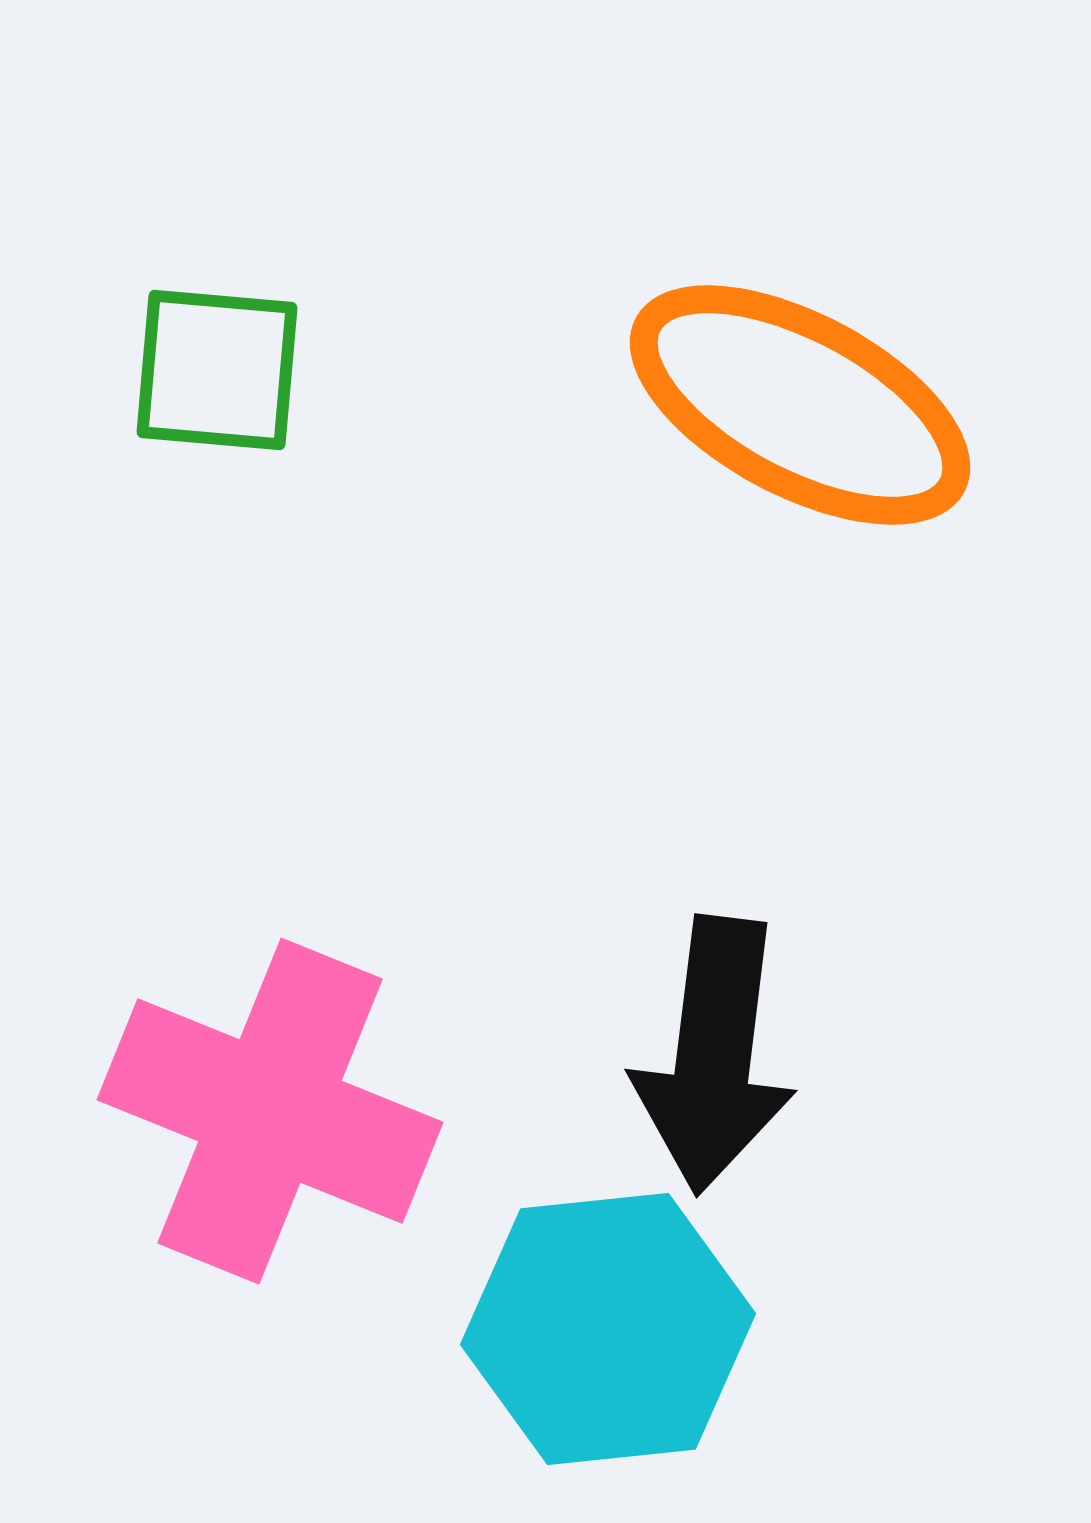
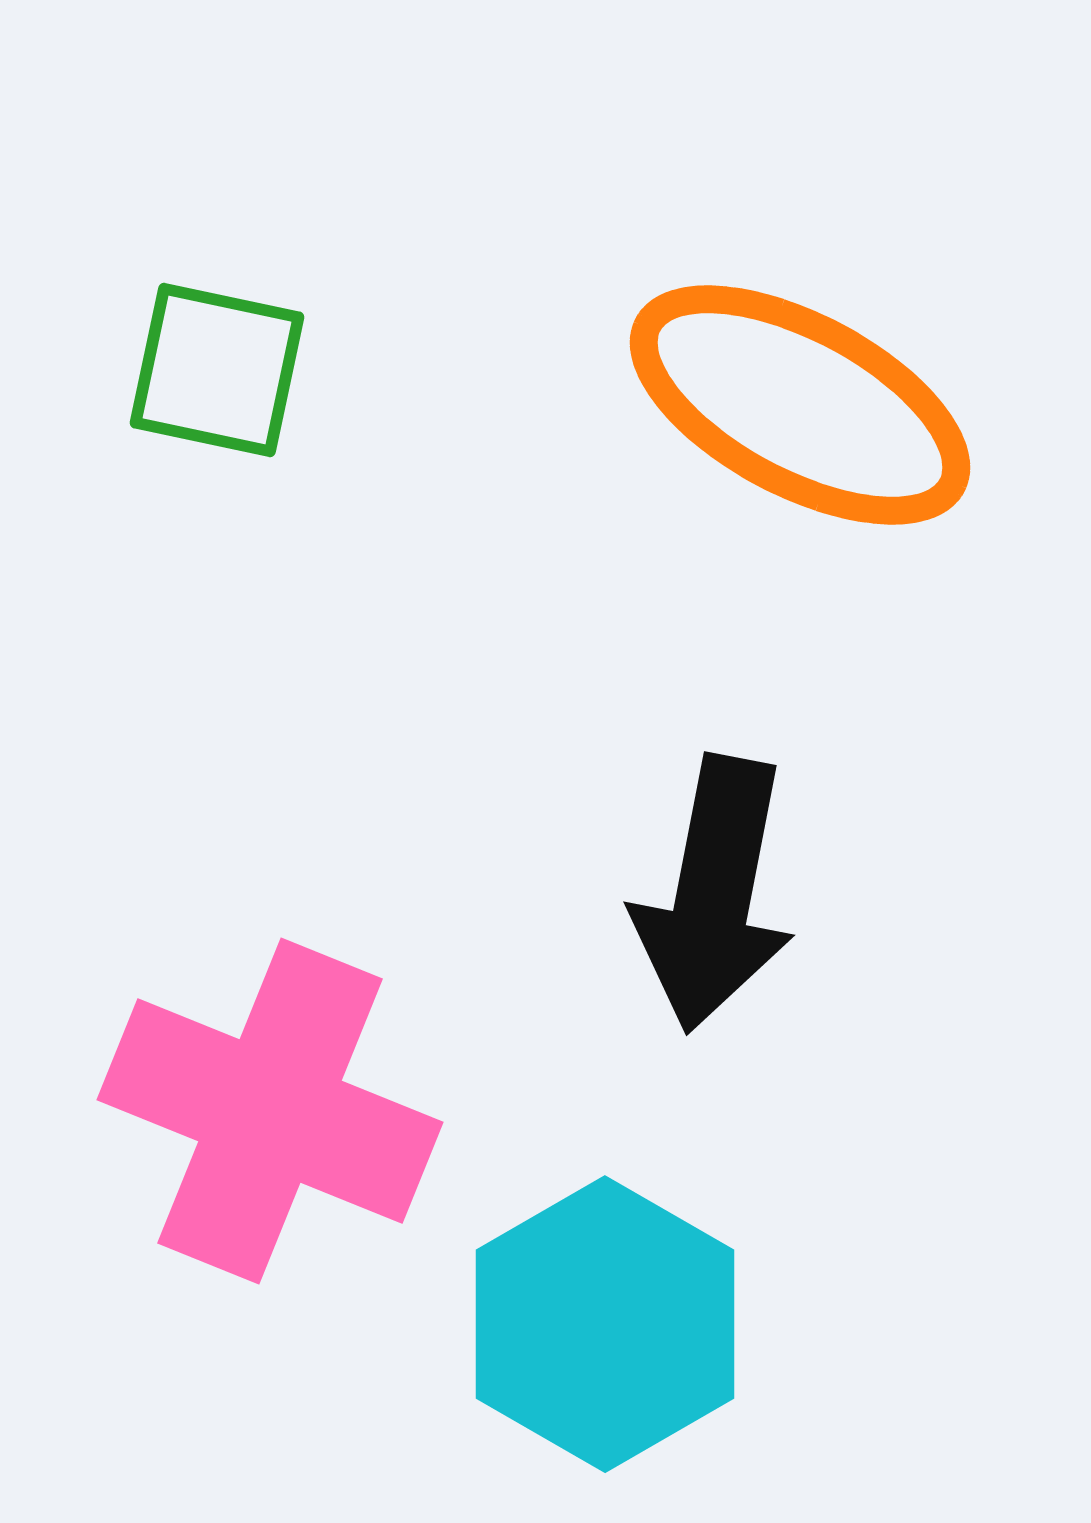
green square: rotated 7 degrees clockwise
black arrow: moved 161 px up; rotated 4 degrees clockwise
cyan hexagon: moved 3 px left, 5 px up; rotated 24 degrees counterclockwise
